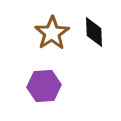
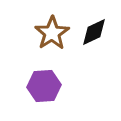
black diamond: rotated 68 degrees clockwise
